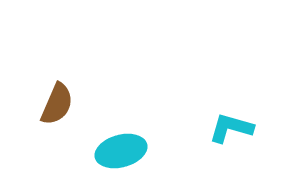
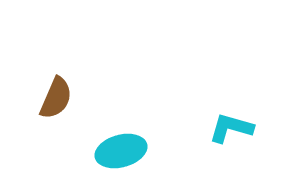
brown semicircle: moved 1 px left, 6 px up
